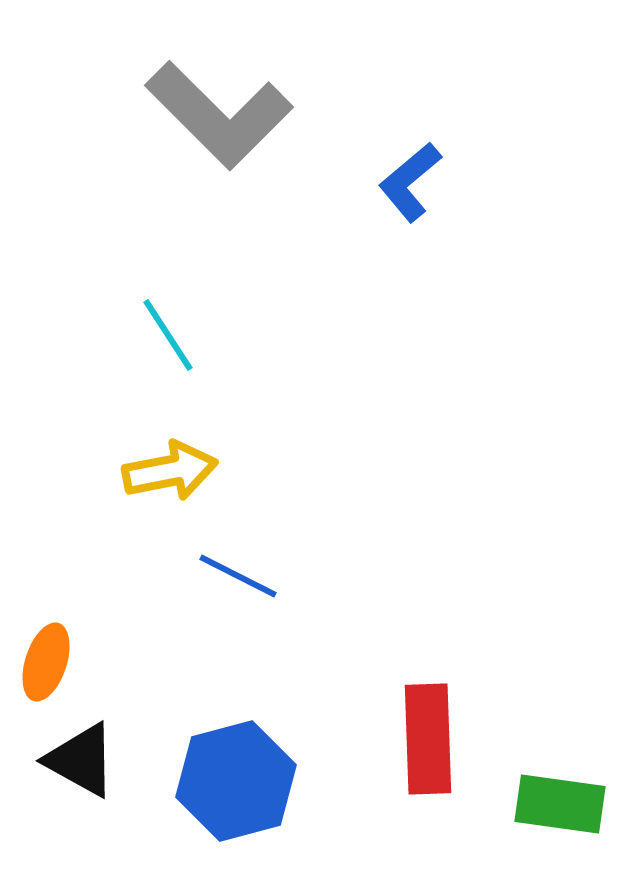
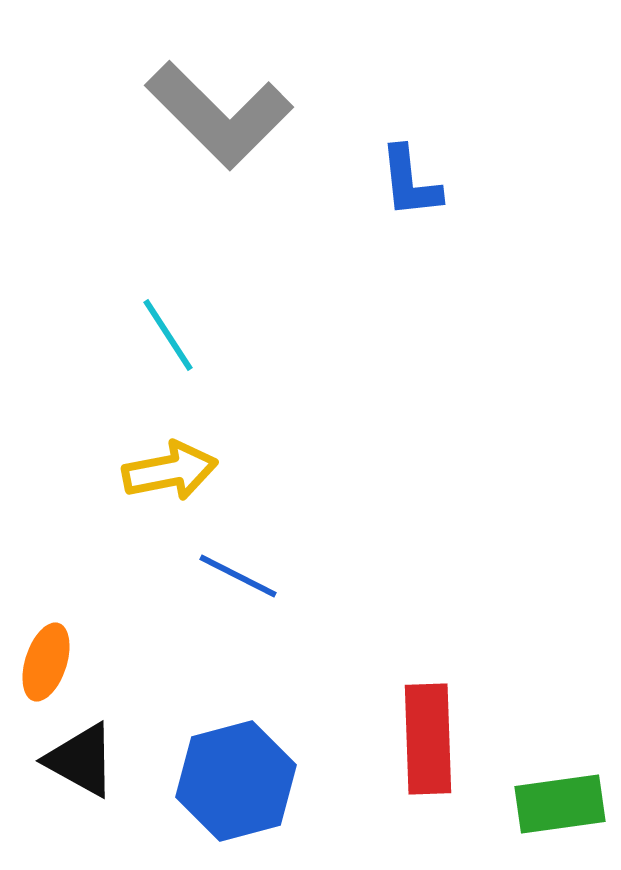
blue L-shape: rotated 56 degrees counterclockwise
green rectangle: rotated 16 degrees counterclockwise
